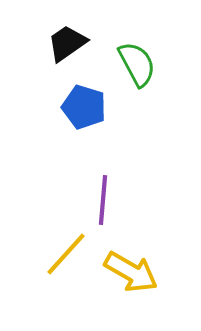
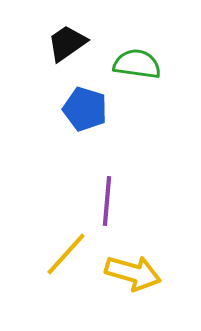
green semicircle: rotated 54 degrees counterclockwise
blue pentagon: moved 1 px right, 2 px down
purple line: moved 4 px right, 1 px down
yellow arrow: moved 2 px right, 1 px down; rotated 14 degrees counterclockwise
